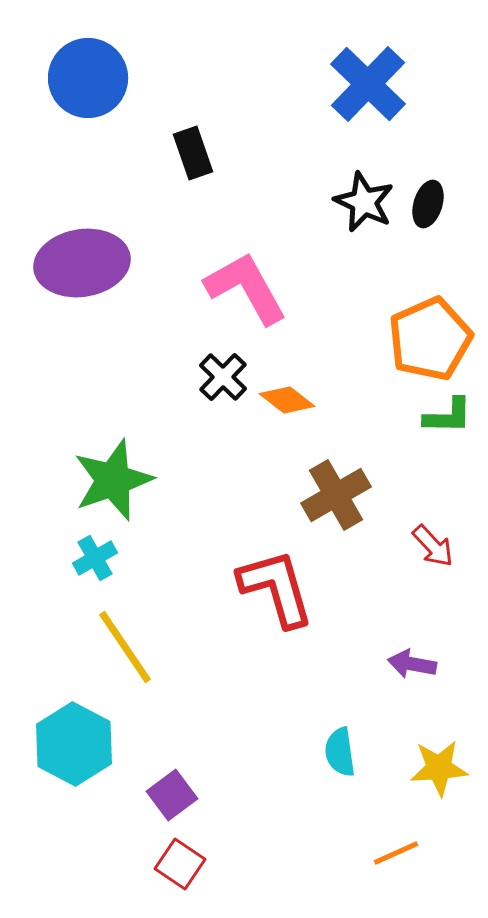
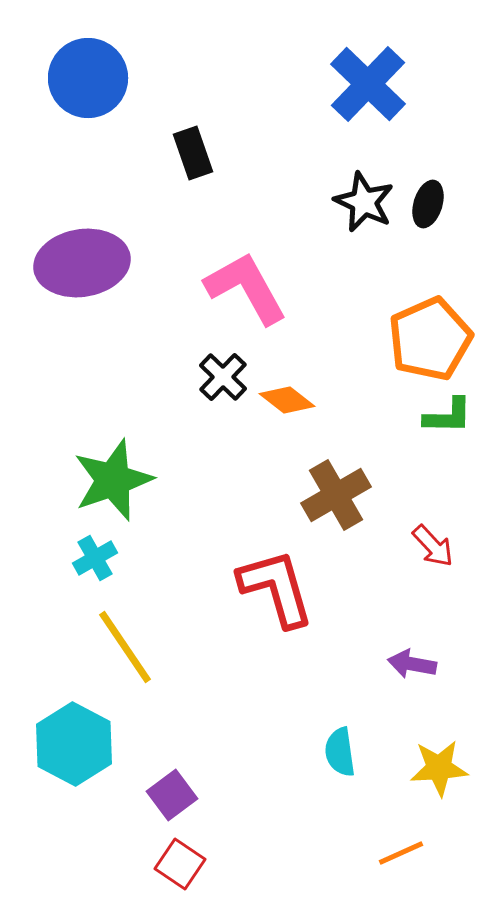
orange line: moved 5 px right
